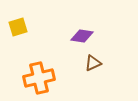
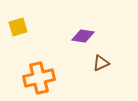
purple diamond: moved 1 px right
brown triangle: moved 8 px right
